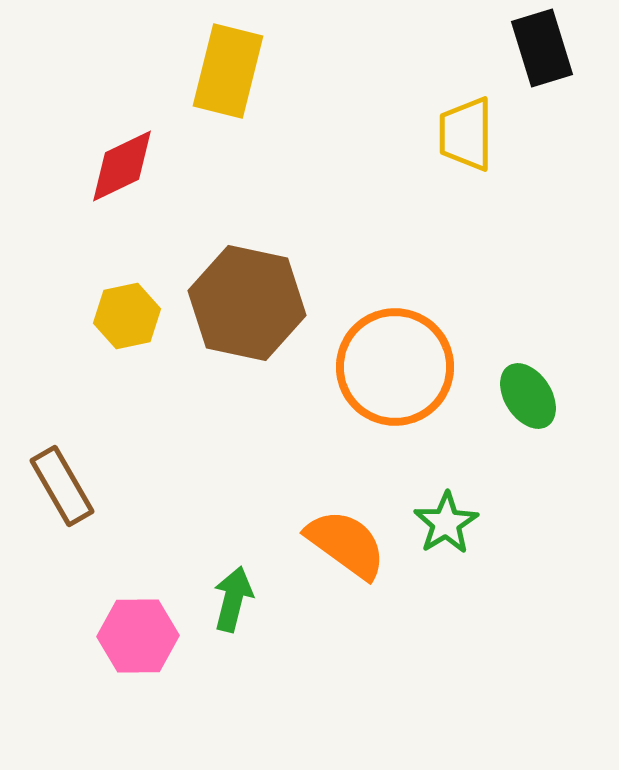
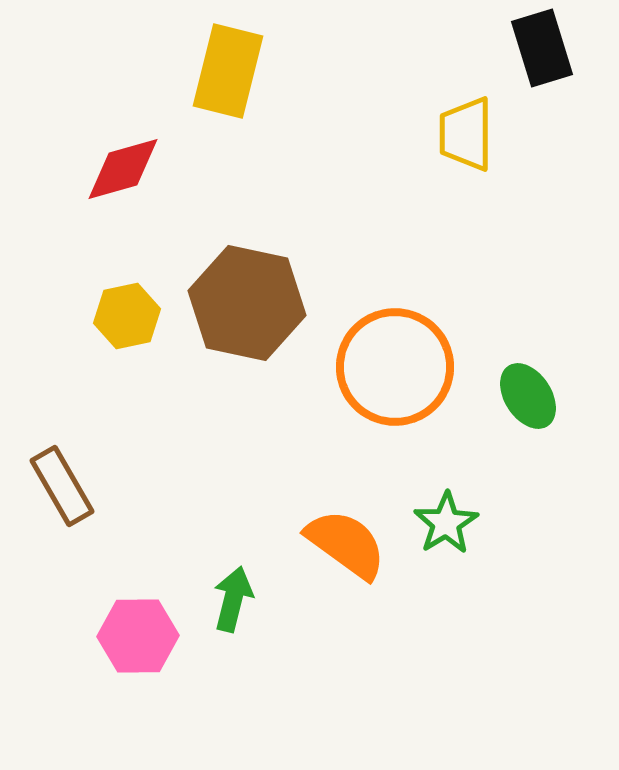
red diamond: moved 1 px right, 3 px down; rotated 10 degrees clockwise
